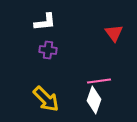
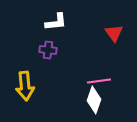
white L-shape: moved 11 px right
yellow arrow: moved 21 px left, 13 px up; rotated 40 degrees clockwise
